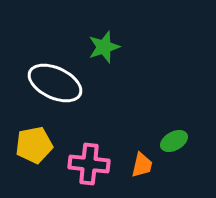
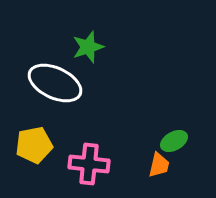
green star: moved 16 px left
orange trapezoid: moved 17 px right
